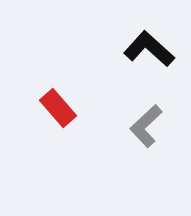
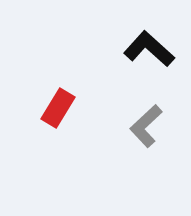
red rectangle: rotated 72 degrees clockwise
